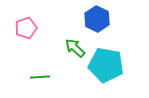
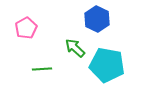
pink pentagon: rotated 10 degrees counterclockwise
cyan pentagon: moved 1 px right
green line: moved 2 px right, 8 px up
